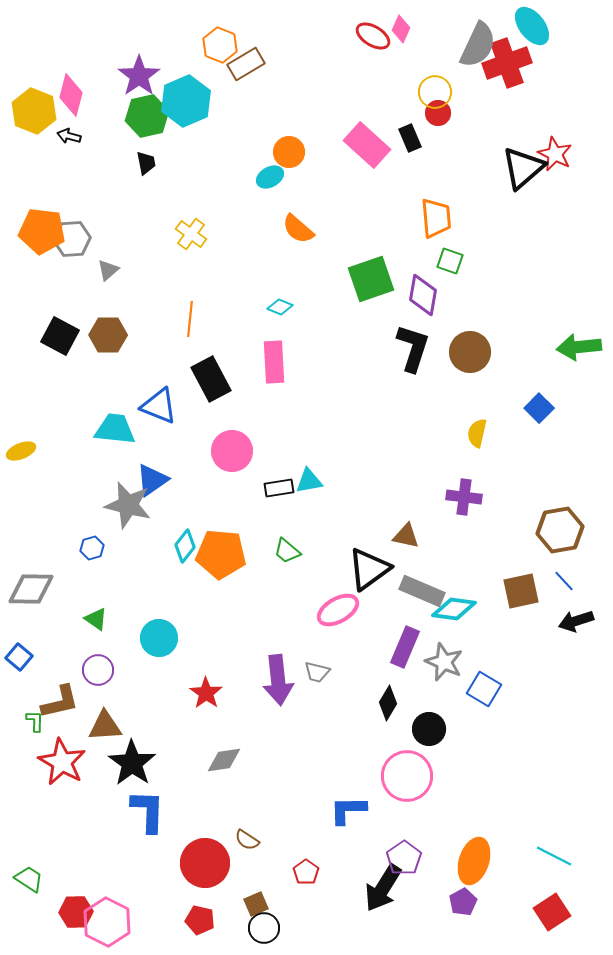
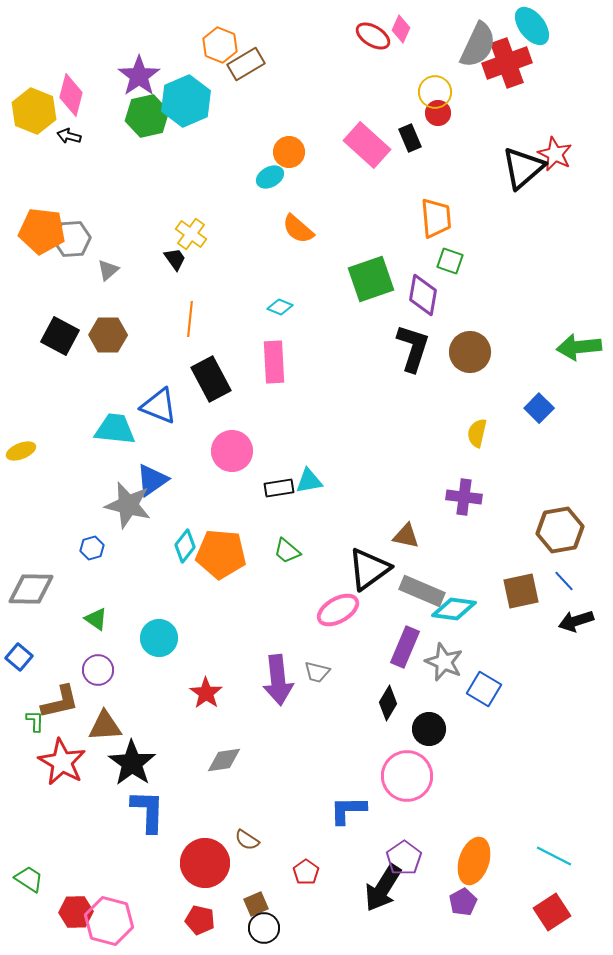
black trapezoid at (146, 163): moved 29 px right, 96 px down; rotated 25 degrees counterclockwise
pink hexagon at (107, 922): moved 2 px right, 1 px up; rotated 12 degrees counterclockwise
